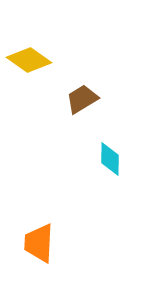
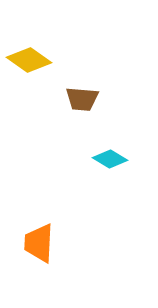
brown trapezoid: rotated 144 degrees counterclockwise
cyan diamond: rotated 60 degrees counterclockwise
